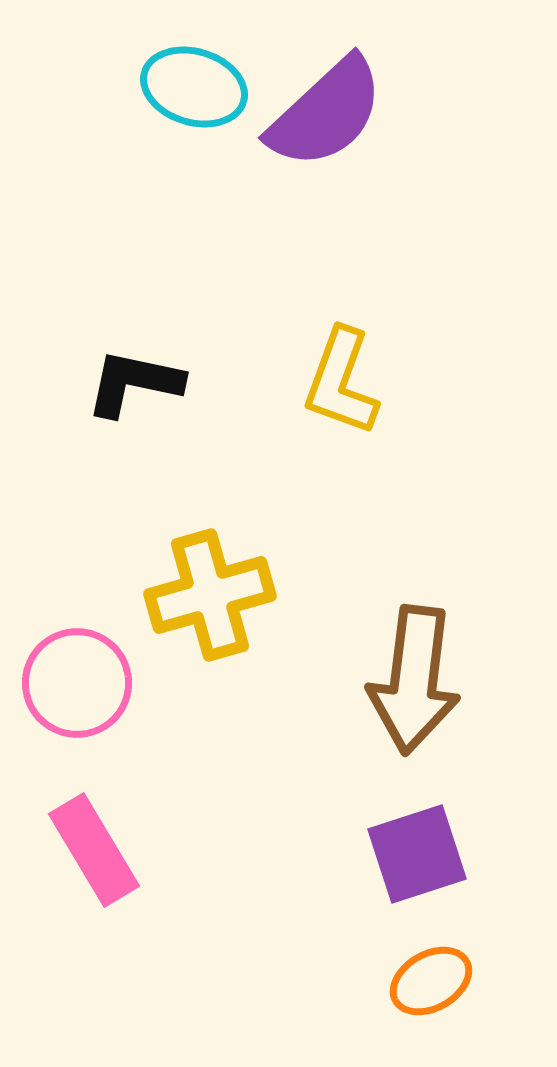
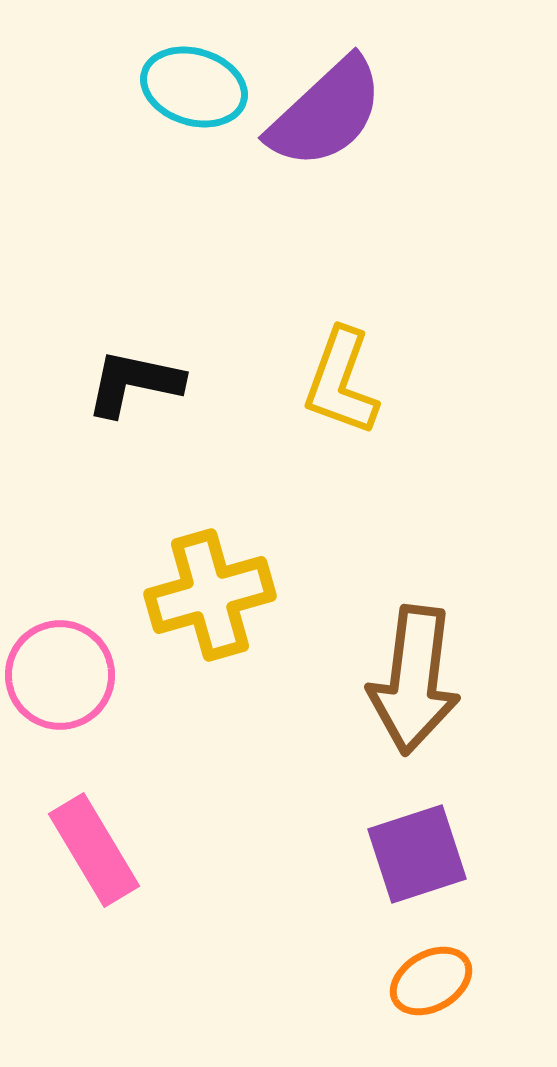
pink circle: moved 17 px left, 8 px up
